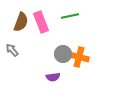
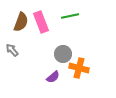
orange cross: moved 11 px down
purple semicircle: rotated 32 degrees counterclockwise
